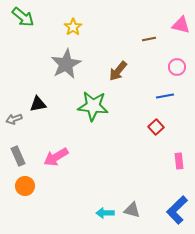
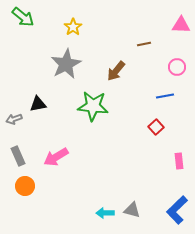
pink triangle: rotated 12 degrees counterclockwise
brown line: moved 5 px left, 5 px down
brown arrow: moved 2 px left
